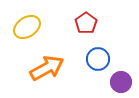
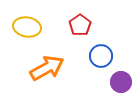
red pentagon: moved 6 px left, 2 px down
yellow ellipse: rotated 44 degrees clockwise
blue circle: moved 3 px right, 3 px up
